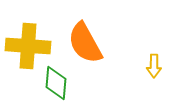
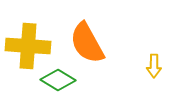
orange semicircle: moved 2 px right
green diamond: moved 2 px right, 3 px up; rotated 64 degrees counterclockwise
